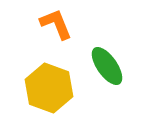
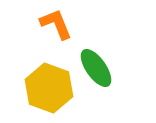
green ellipse: moved 11 px left, 2 px down
